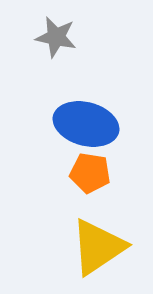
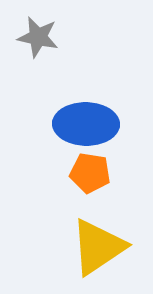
gray star: moved 18 px left
blue ellipse: rotated 14 degrees counterclockwise
